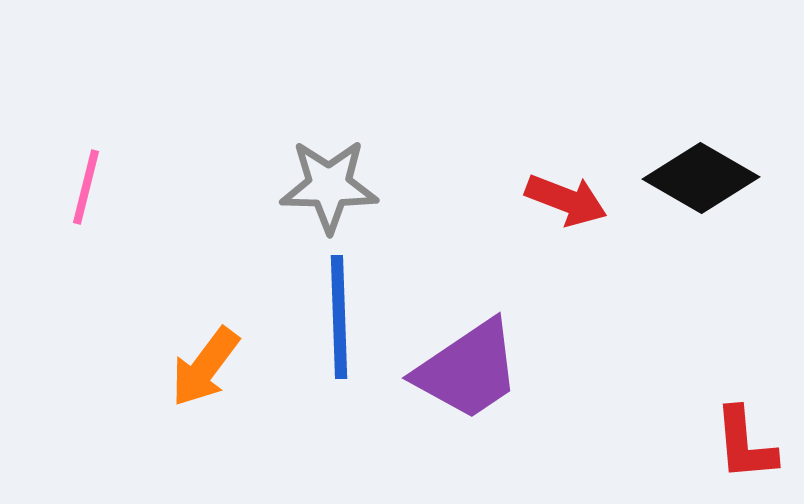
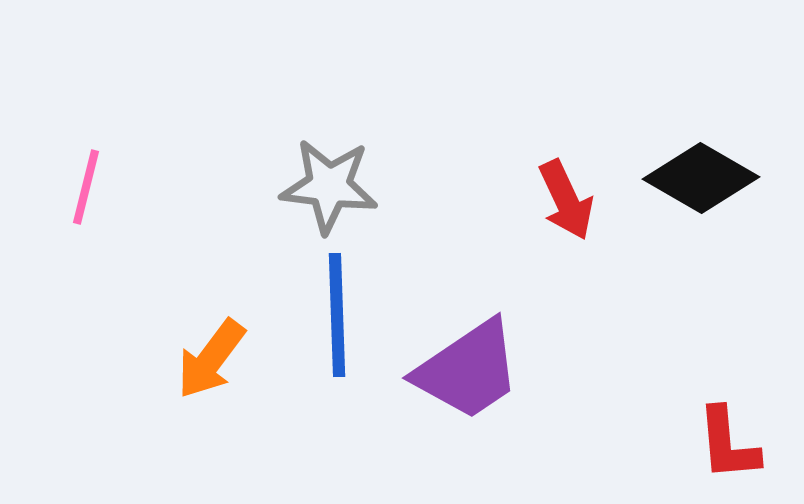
gray star: rotated 6 degrees clockwise
red arrow: rotated 44 degrees clockwise
blue line: moved 2 px left, 2 px up
orange arrow: moved 6 px right, 8 px up
red L-shape: moved 17 px left
